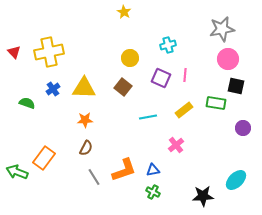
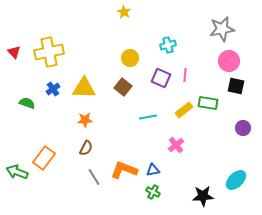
pink circle: moved 1 px right, 2 px down
green rectangle: moved 8 px left
orange L-shape: rotated 140 degrees counterclockwise
